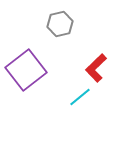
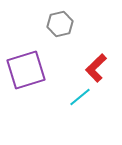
purple square: rotated 21 degrees clockwise
